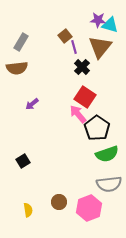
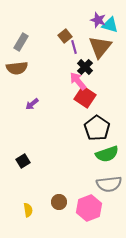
purple star: rotated 14 degrees clockwise
black cross: moved 3 px right
pink arrow: moved 33 px up
